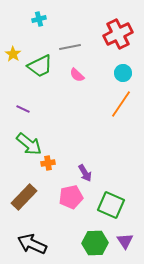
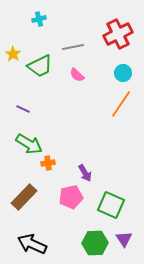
gray line: moved 3 px right
green arrow: rotated 8 degrees counterclockwise
purple triangle: moved 1 px left, 2 px up
